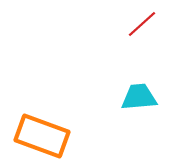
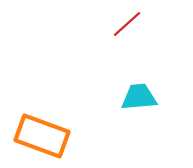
red line: moved 15 px left
